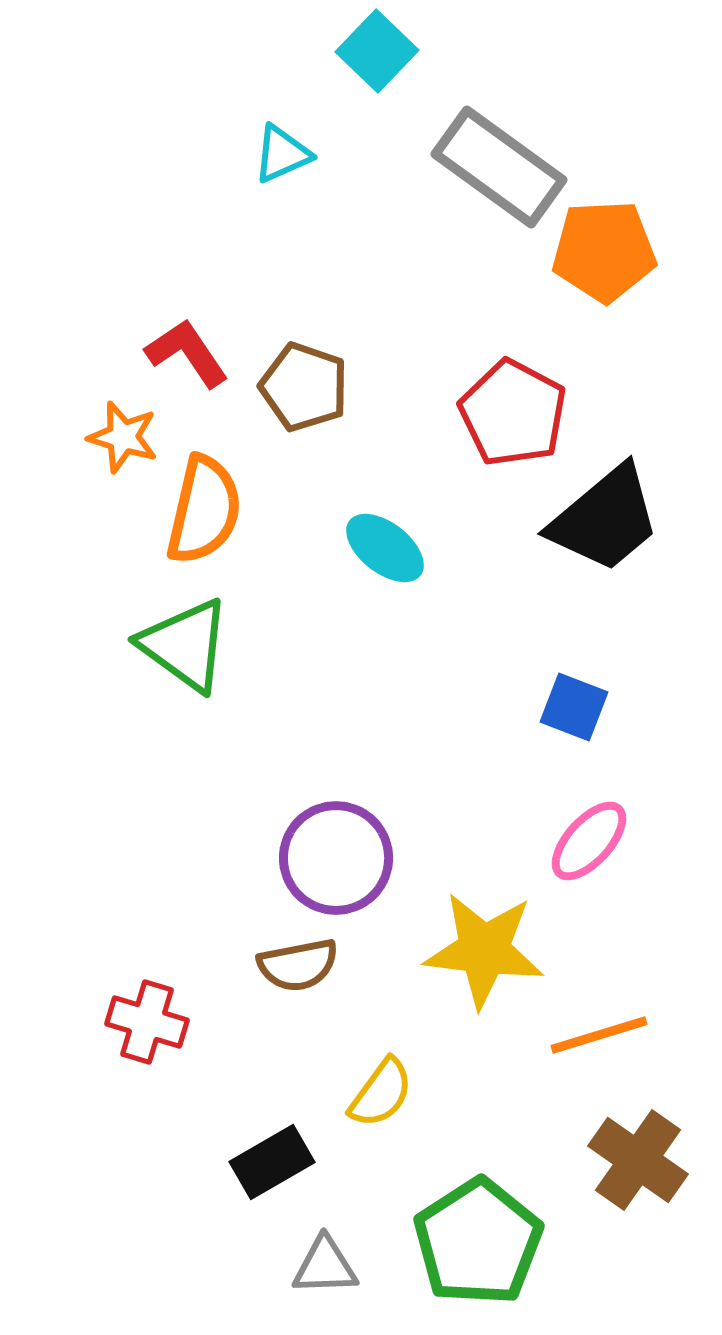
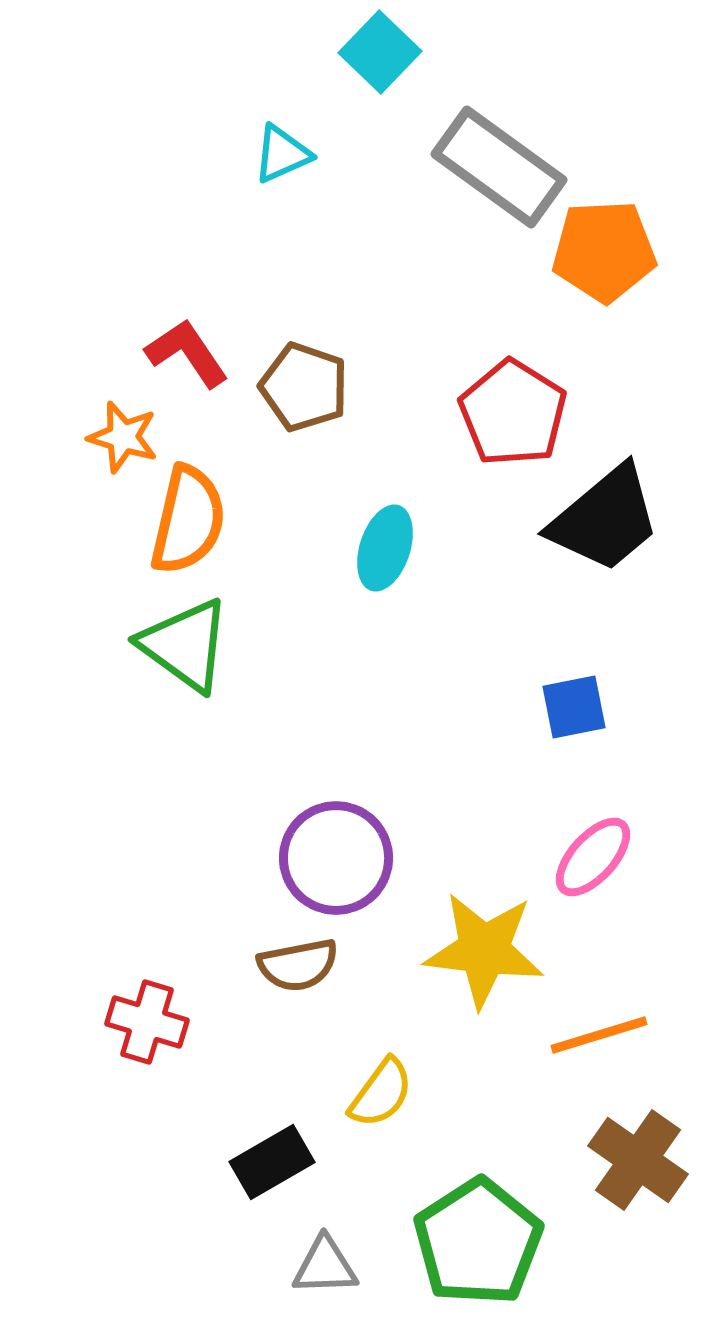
cyan square: moved 3 px right, 1 px down
red pentagon: rotated 4 degrees clockwise
orange semicircle: moved 16 px left, 10 px down
cyan ellipse: rotated 70 degrees clockwise
blue square: rotated 32 degrees counterclockwise
pink ellipse: moved 4 px right, 16 px down
